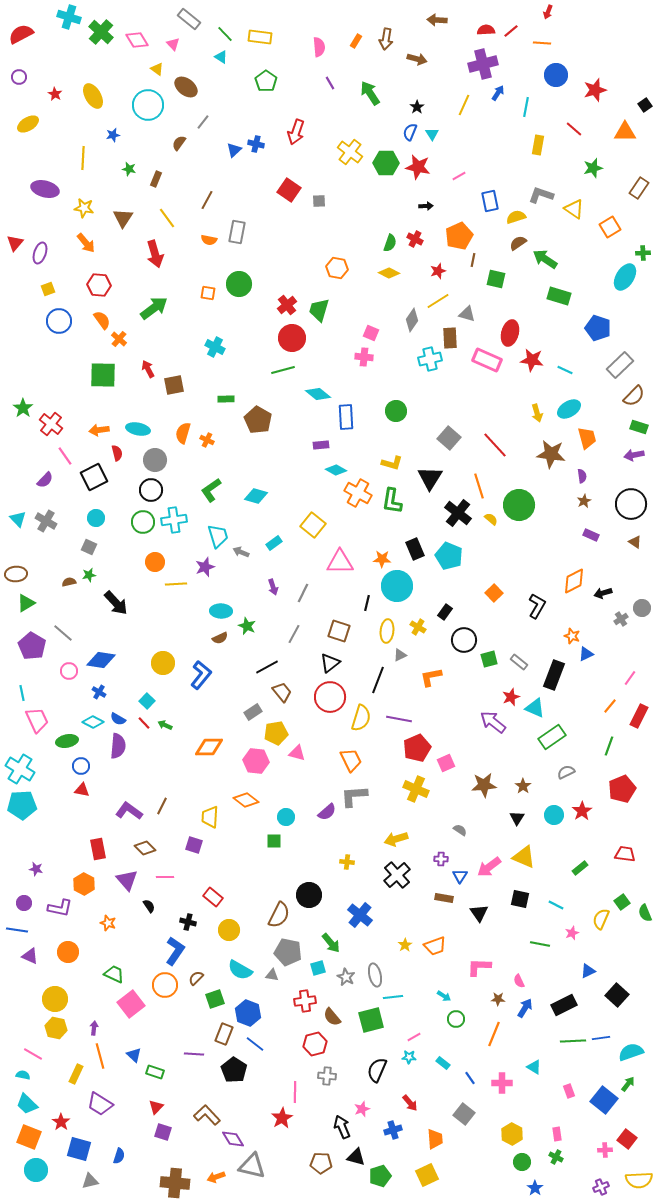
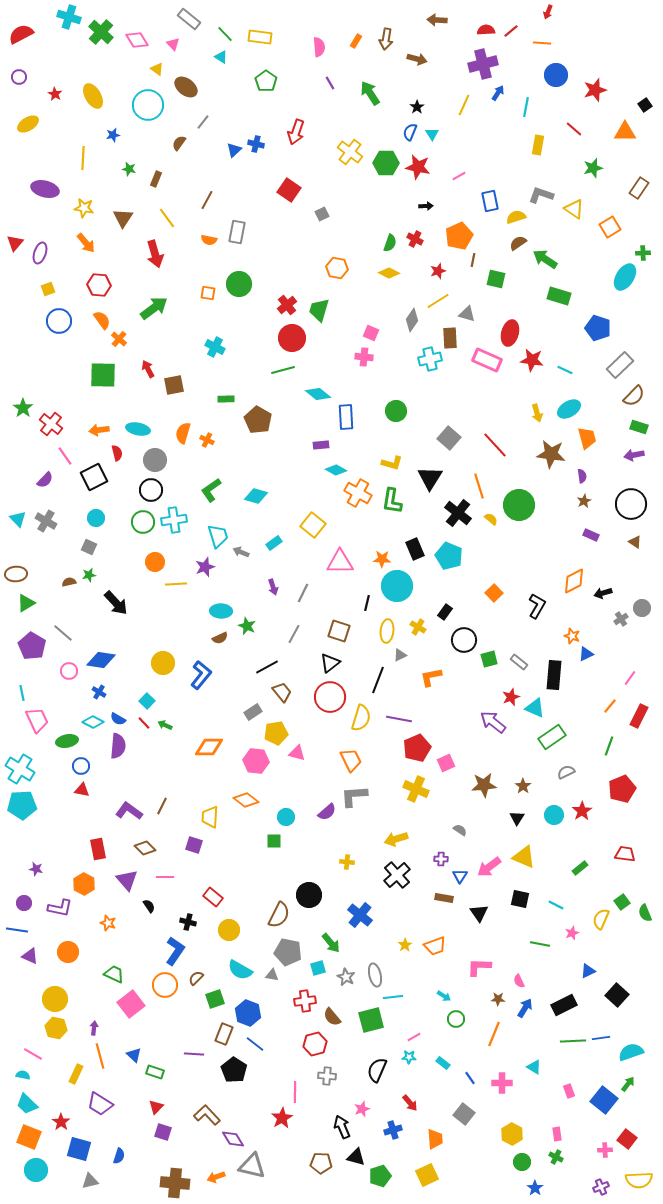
gray square at (319, 201): moved 3 px right, 13 px down; rotated 24 degrees counterclockwise
black rectangle at (554, 675): rotated 16 degrees counterclockwise
